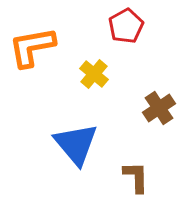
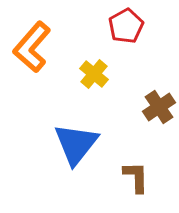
orange L-shape: rotated 39 degrees counterclockwise
brown cross: moved 1 px up
blue triangle: rotated 18 degrees clockwise
